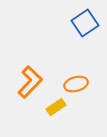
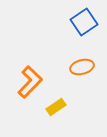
blue square: moved 1 px left, 1 px up
orange ellipse: moved 6 px right, 17 px up
